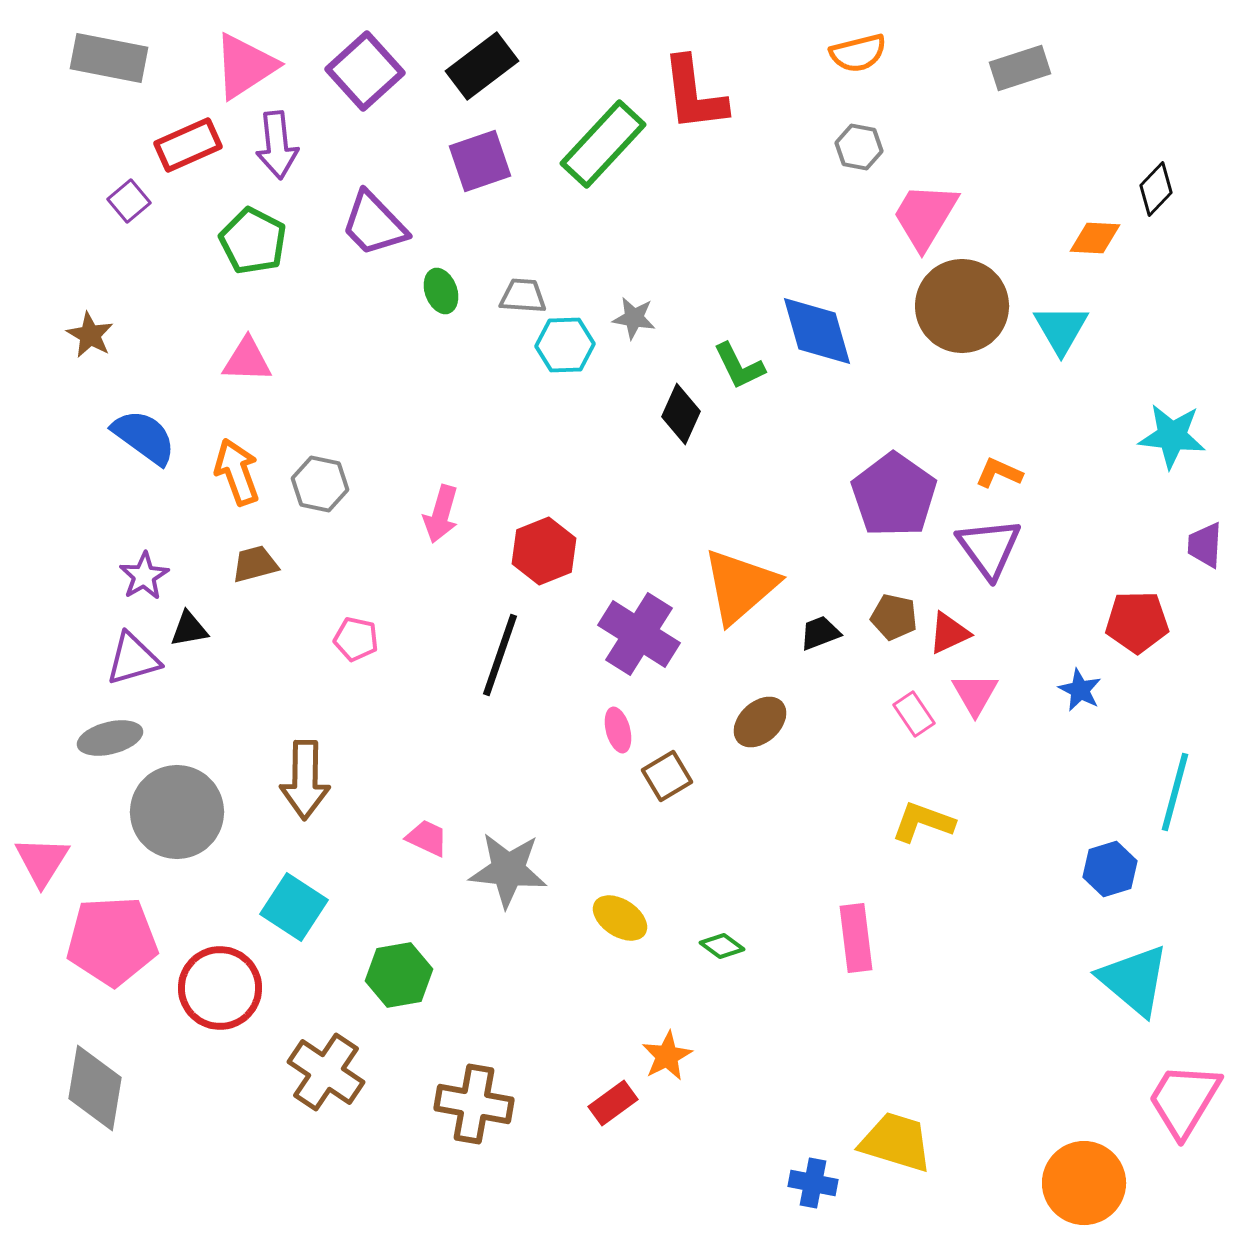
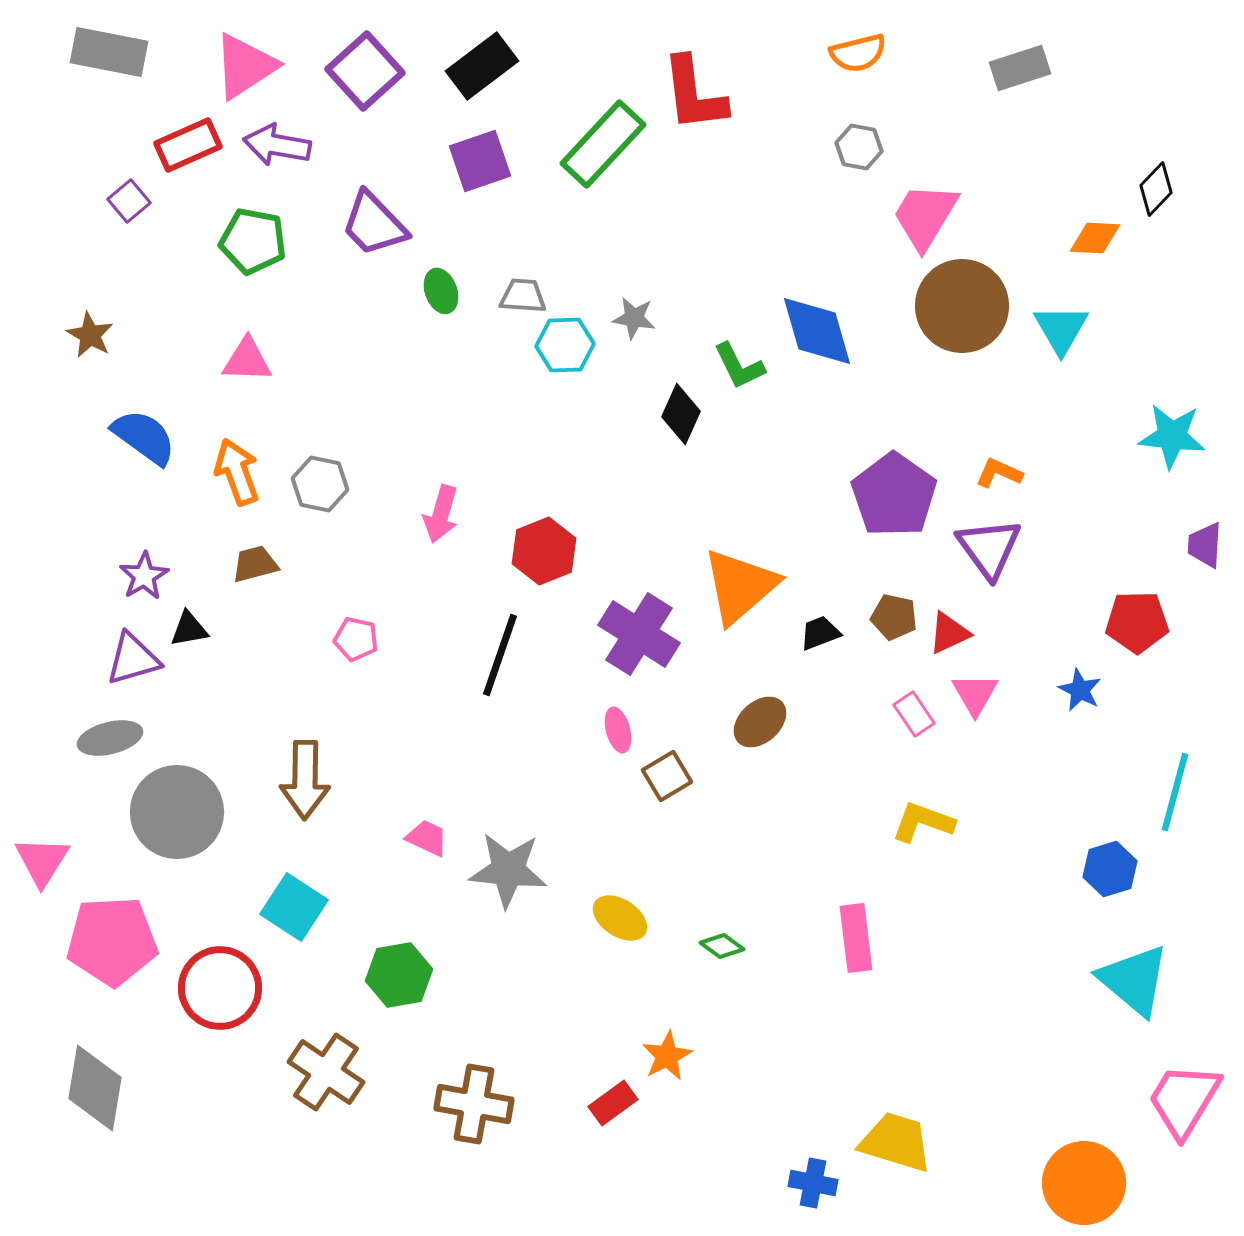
gray rectangle at (109, 58): moved 6 px up
purple arrow at (277, 145): rotated 106 degrees clockwise
green pentagon at (253, 241): rotated 16 degrees counterclockwise
